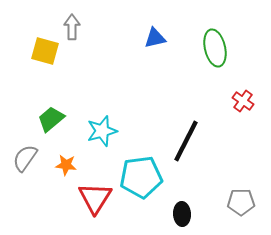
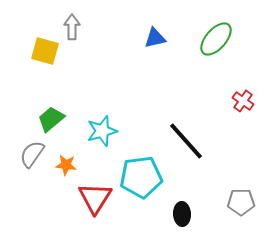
green ellipse: moved 1 px right, 9 px up; rotated 54 degrees clockwise
black line: rotated 69 degrees counterclockwise
gray semicircle: moved 7 px right, 4 px up
